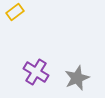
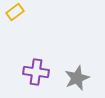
purple cross: rotated 25 degrees counterclockwise
